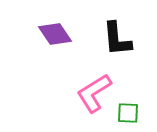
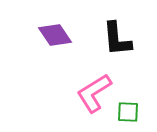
purple diamond: moved 1 px down
green square: moved 1 px up
